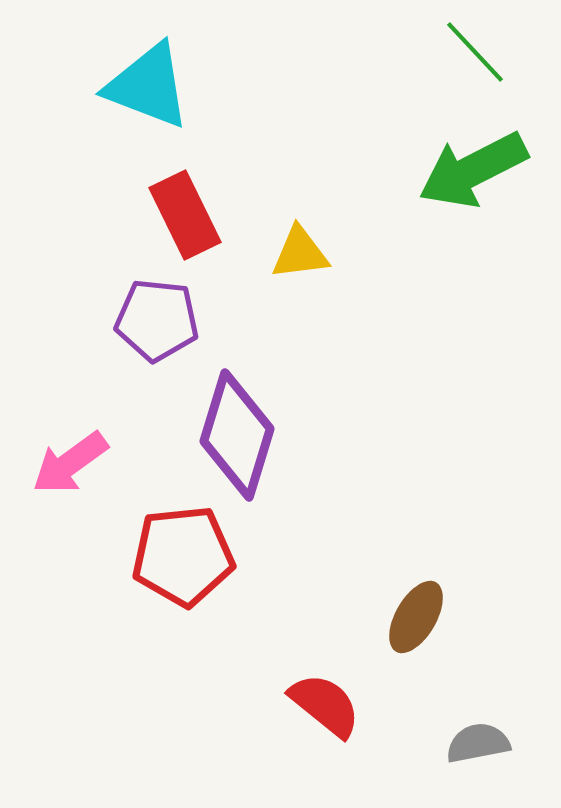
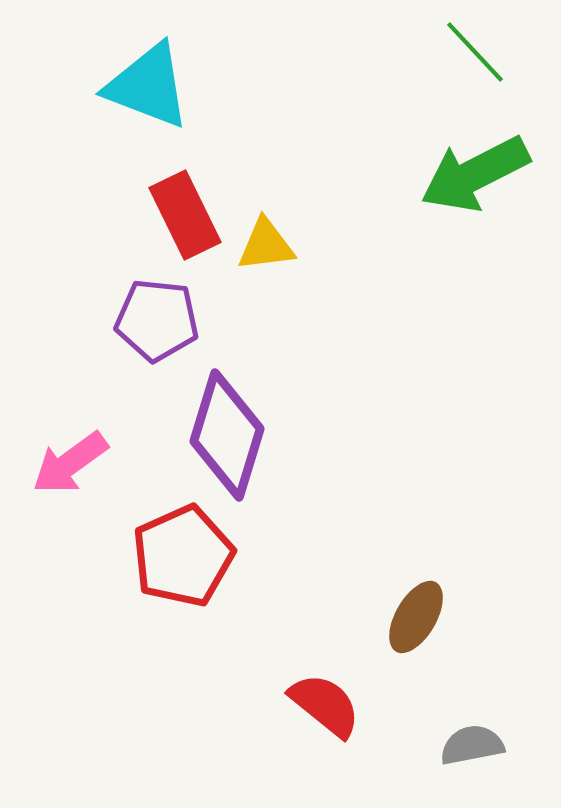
green arrow: moved 2 px right, 4 px down
yellow triangle: moved 34 px left, 8 px up
purple diamond: moved 10 px left
red pentagon: rotated 18 degrees counterclockwise
gray semicircle: moved 6 px left, 2 px down
